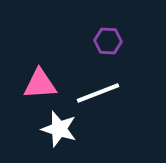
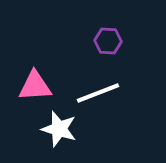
pink triangle: moved 5 px left, 2 px down
